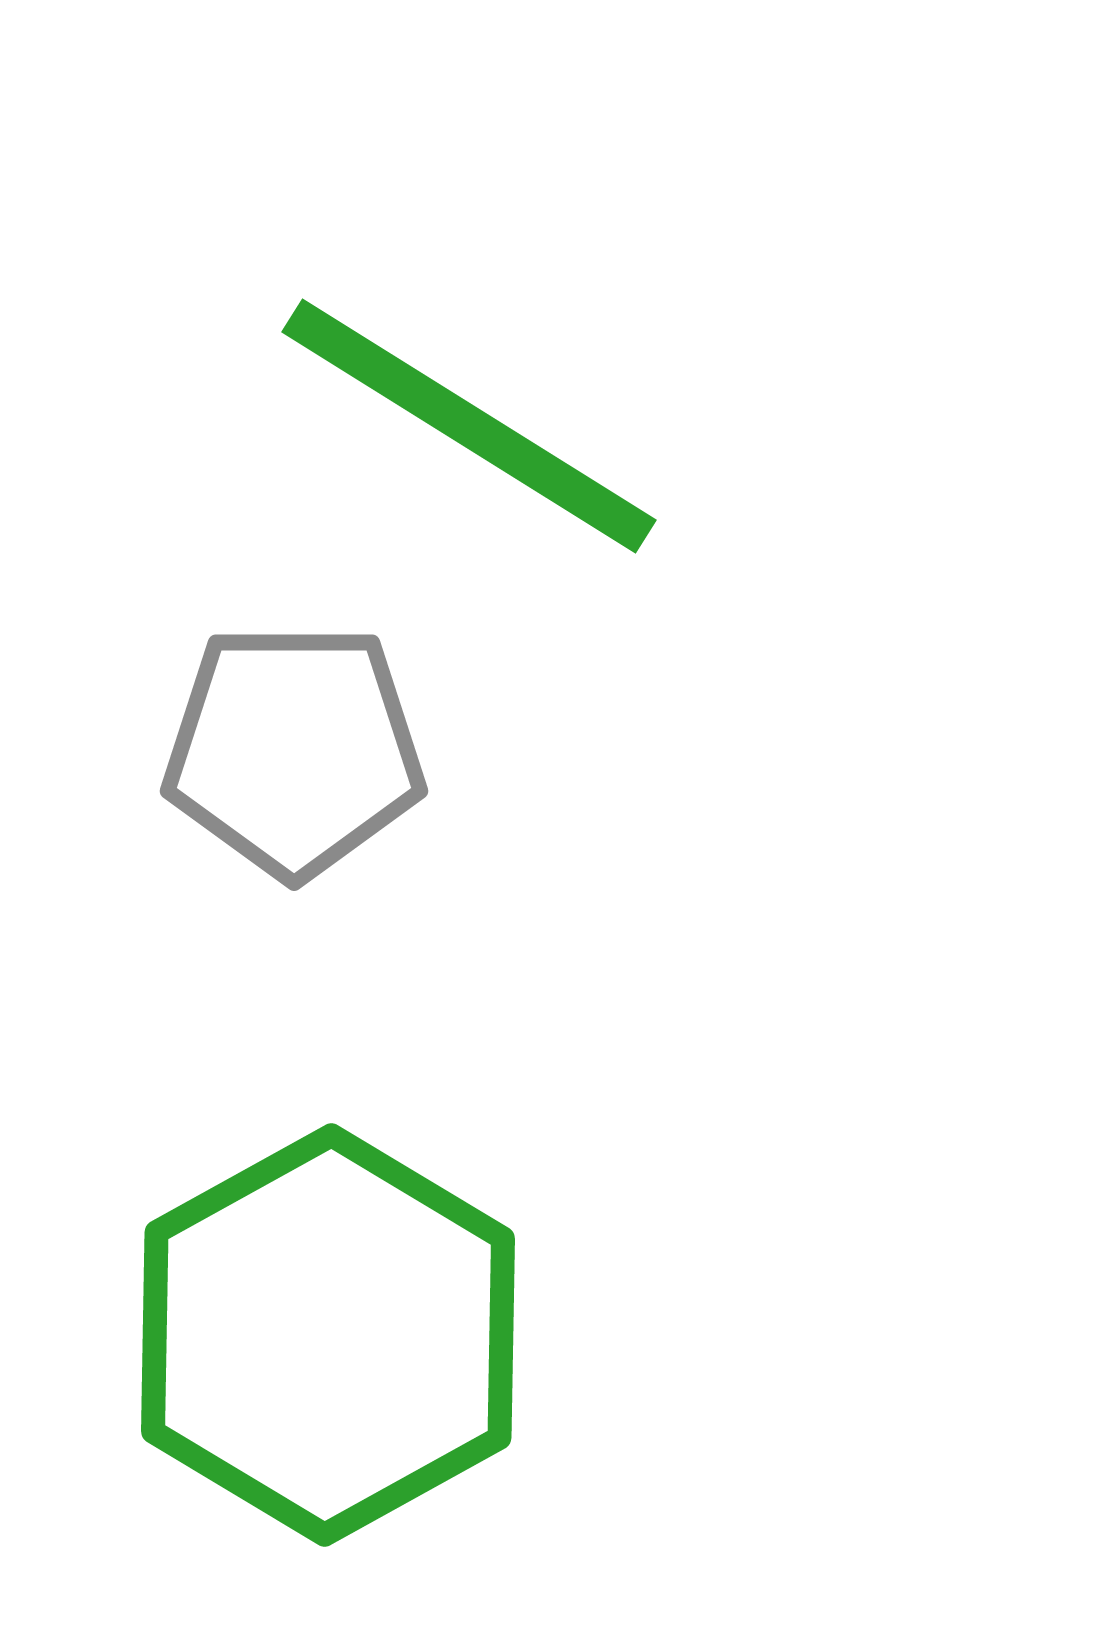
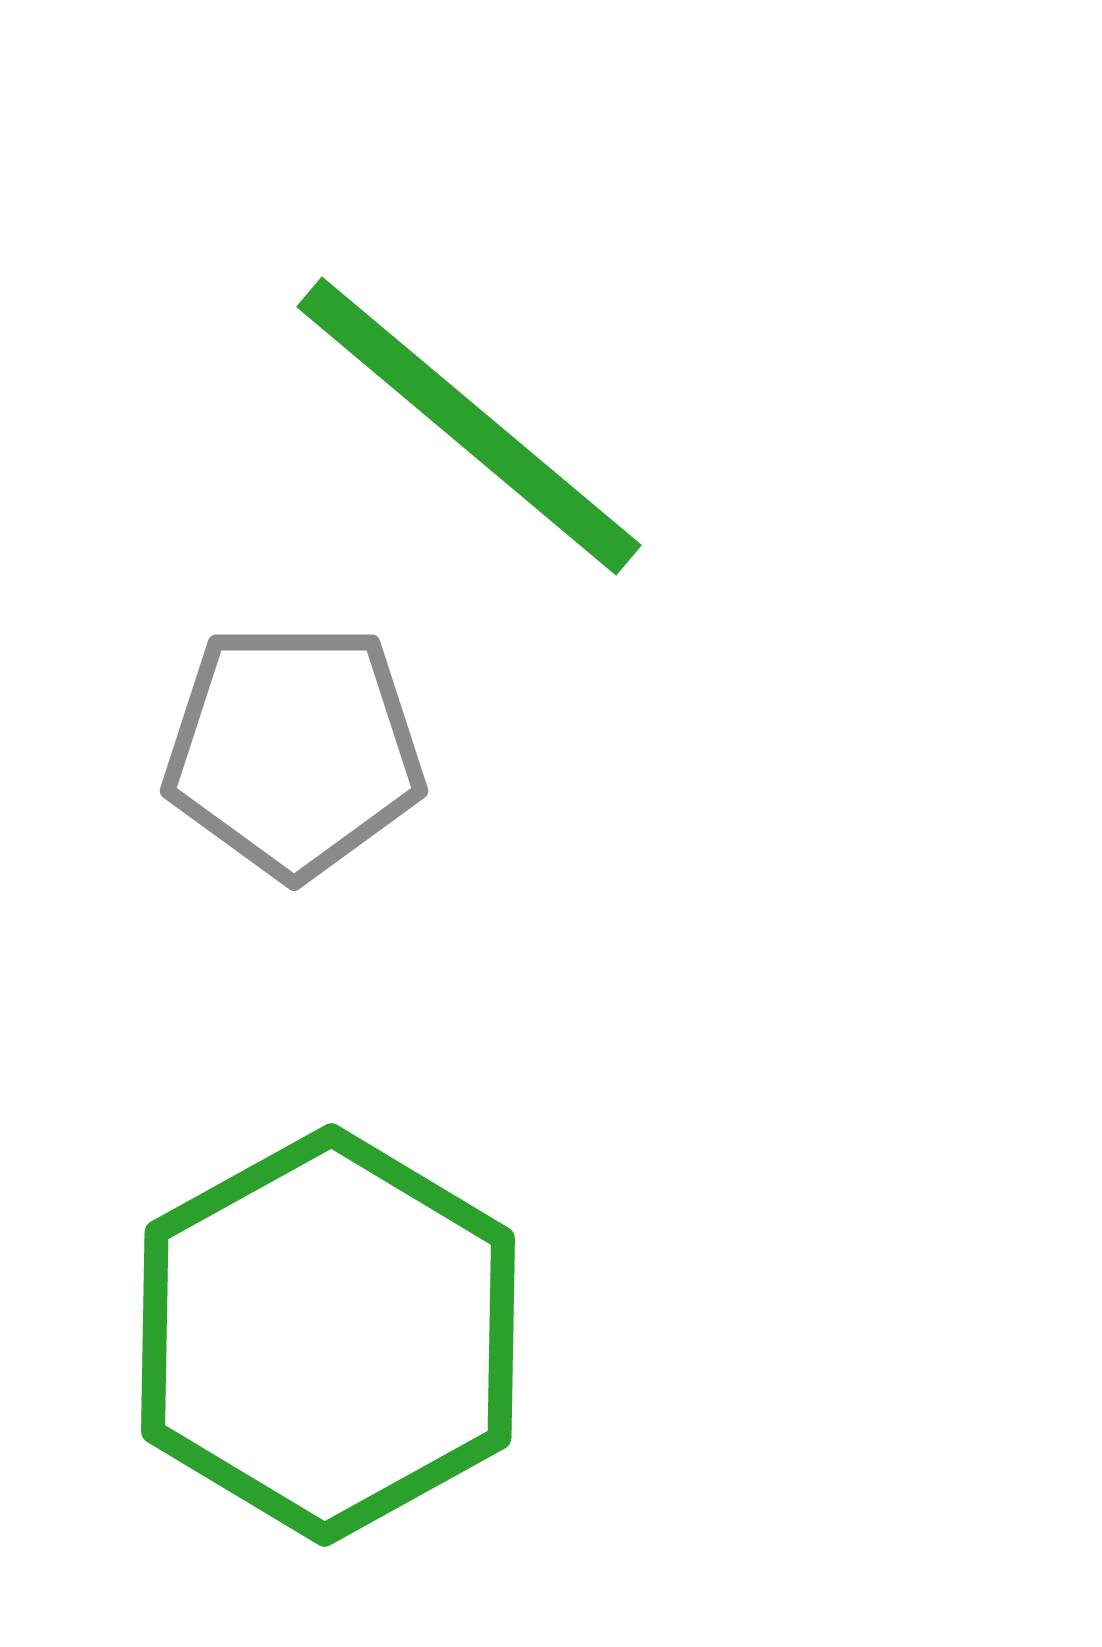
green line: rotated 8 degrees clockwise
